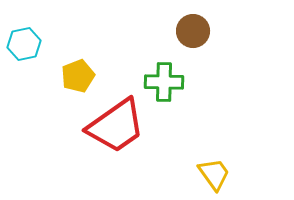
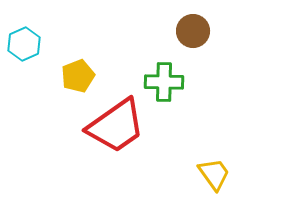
cyan hexagon: rotated 12 degrees counterclockwise
